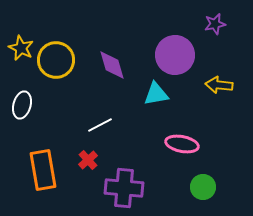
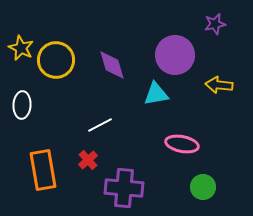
white ellipse: rotated 12 degrees counterclockwise
